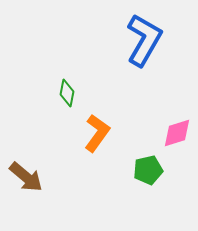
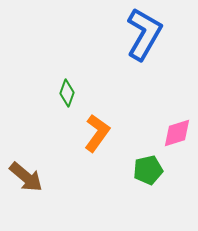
blue L-shape: moved 6 px up
green diamond: rotated 8 degrees clockwise
